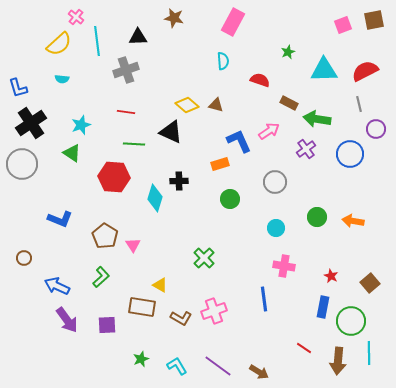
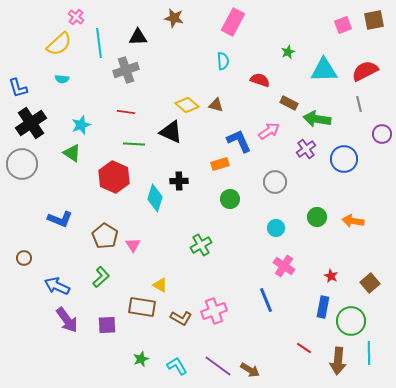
cyan line at (97, 41): moved 2 px right, 2 px down
purple circle at (376, 129): moved 6 px right, 5 px down
blue circle at (350, 154): moved 6 px left, 5 px down
red hexagon at (114, 177): rotated 20 degrees clockwise
green cross at (204, 258): moved 3 px left, 13 px up; rotated 15 degrees clockwise
pink cross at (284, 266): rotated 25 degrees clockwise
blue line at (264, 299): moved 2 px right, 1 px down; rotated 15 degrees counterclockwise
brown arrow at (259, 372): moved 9 px left, 2 px up
